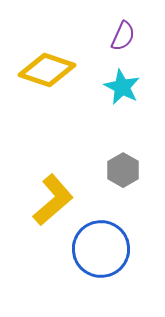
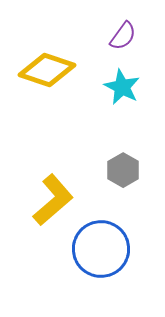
purple semicircle: rotated 12 degrees clockwise
